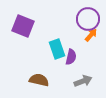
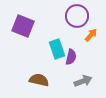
purple circle: moved 11 px left, 3 px up
